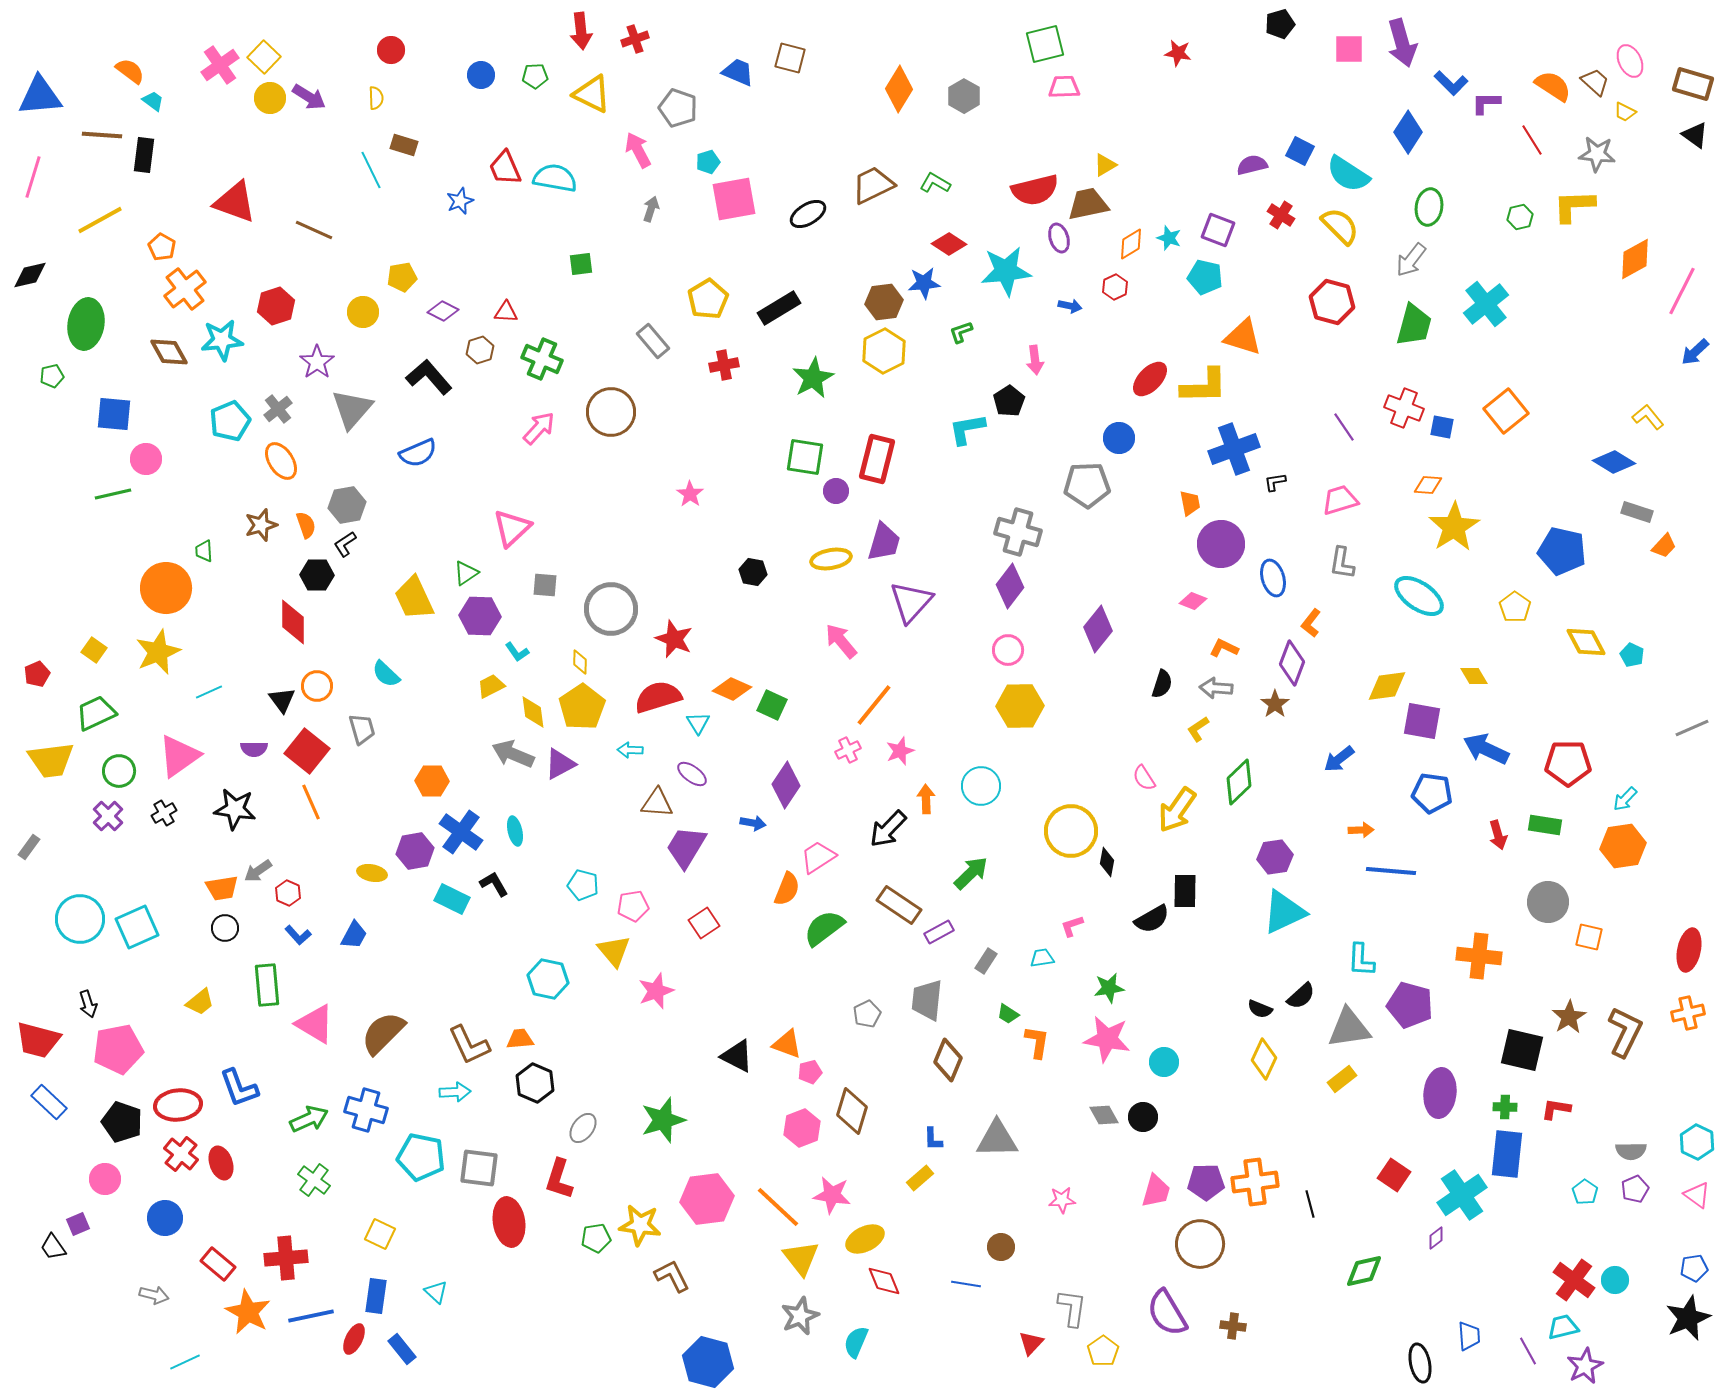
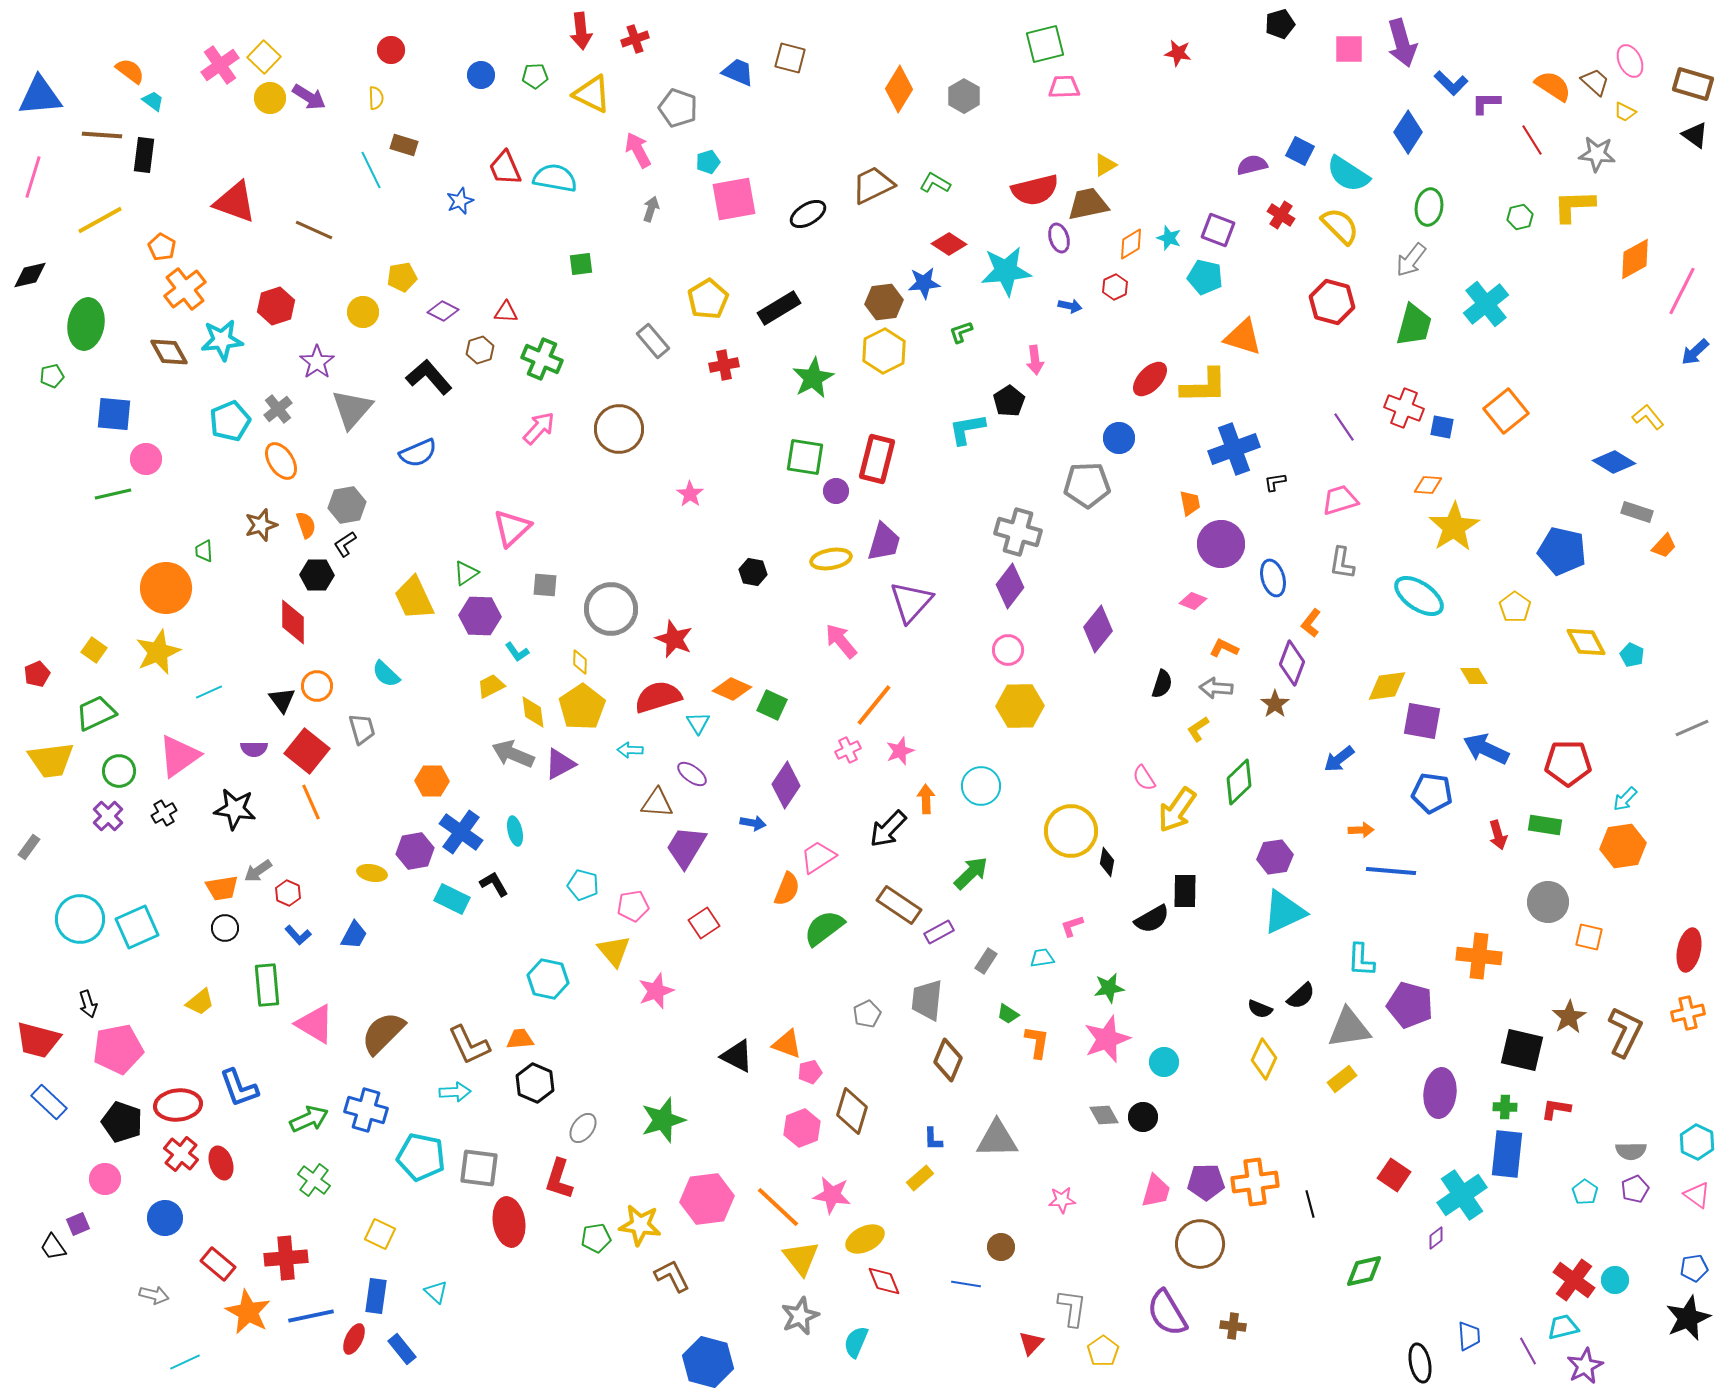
brown circle at (611, 412): moved 8 px right, 17 px down
pink star at (1107, 1039): rotated 30 degrees counterclockwise
